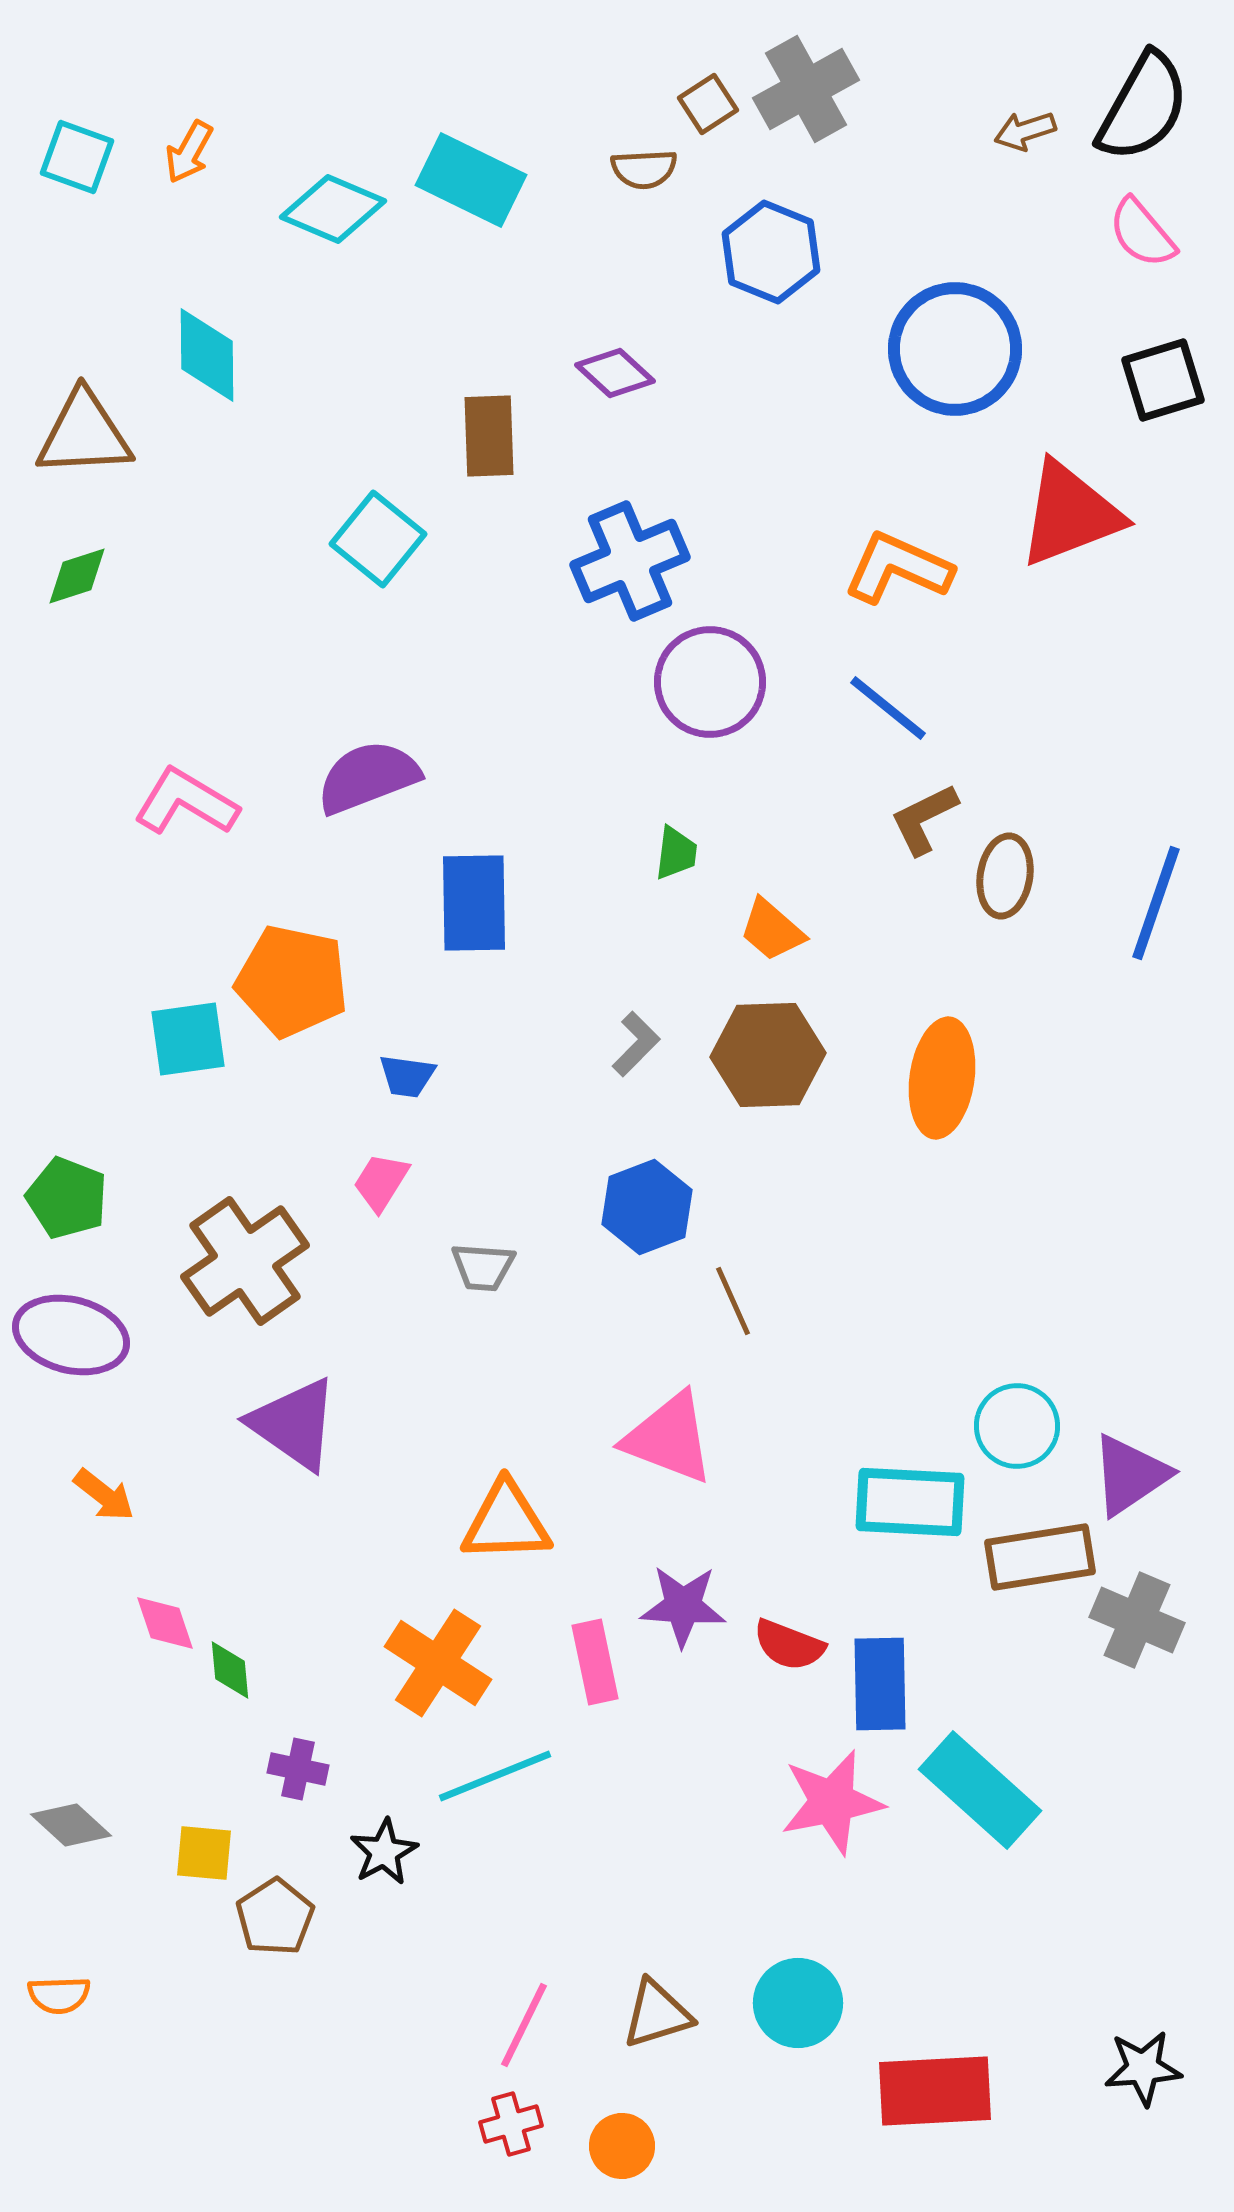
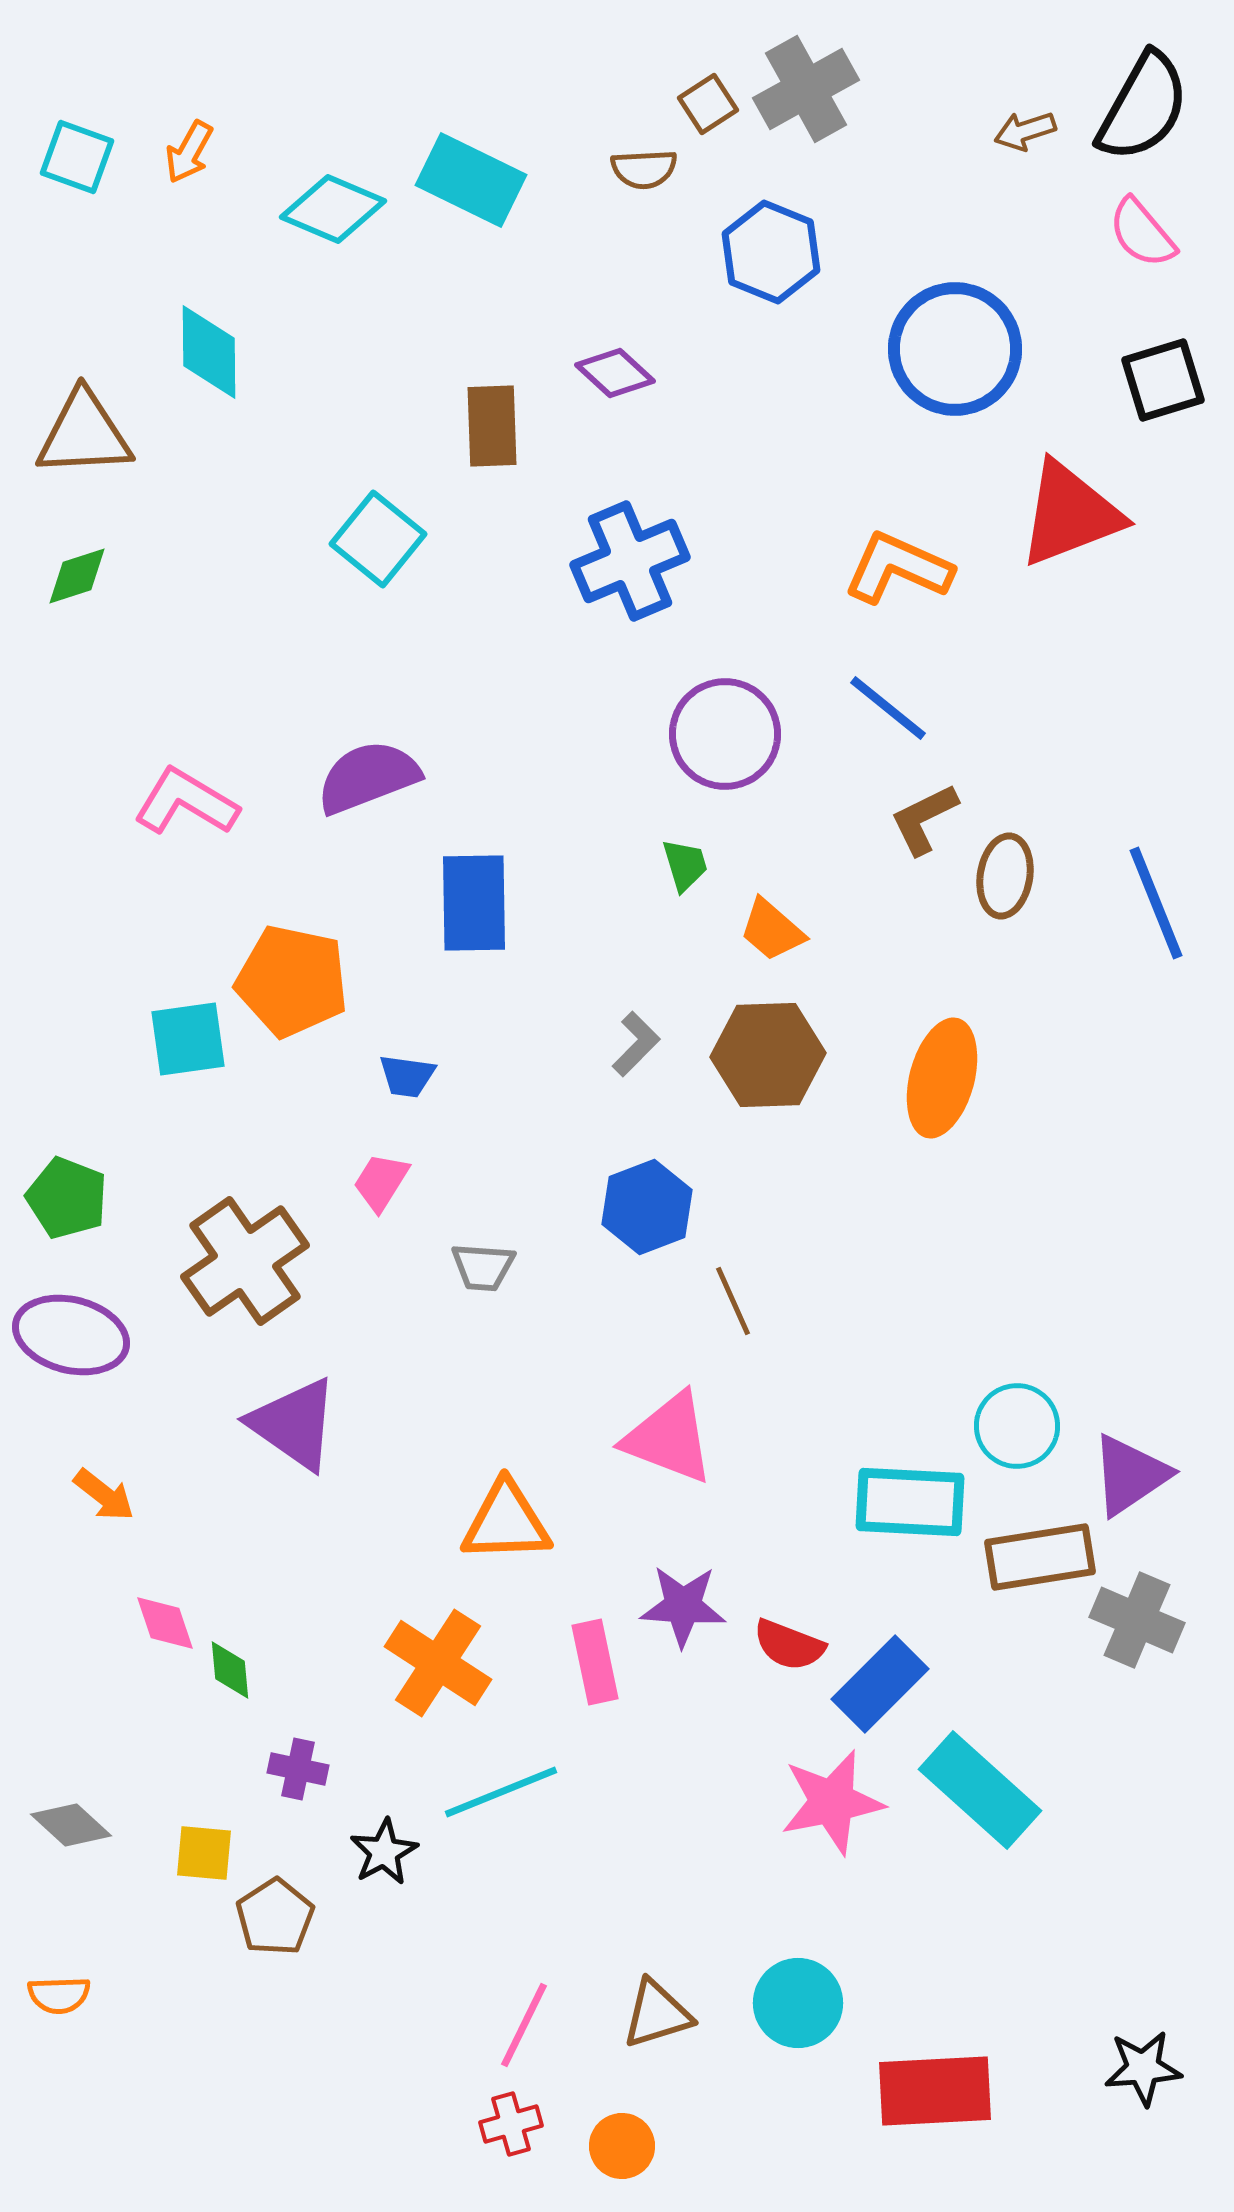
cyan diamond at (207, 355): moved 2 px right, 3 px up
brown rectangle at (489, 436): moved 3 px right, 10 px up
purple circle at (710, 682): moved 15 px right, 52 px down
green trapezoid at (676, 853): moved 9 px right, 12 px down; rotated 24 degrees counterclockwise
blue line at (1156, 903): rotated 41 degrees counterclockwise
orange ellipse at (942, 1078): rotated 7 degrees clockwise
blue rectangle at (880, 1684): rotated 46 degrees clockwise
cyan line at (495, 1776): moved 6 px right, 16 px down
